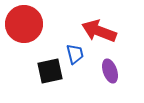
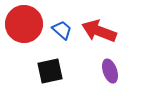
blue trapezoid: moved 13 px left, 24 px up; rotated 35 degrees counterclockwise
